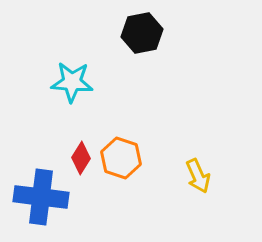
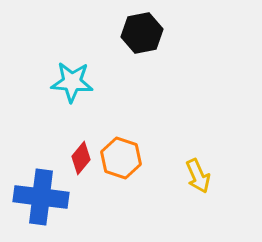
red diamond: rotated 8 degrees clockwise
